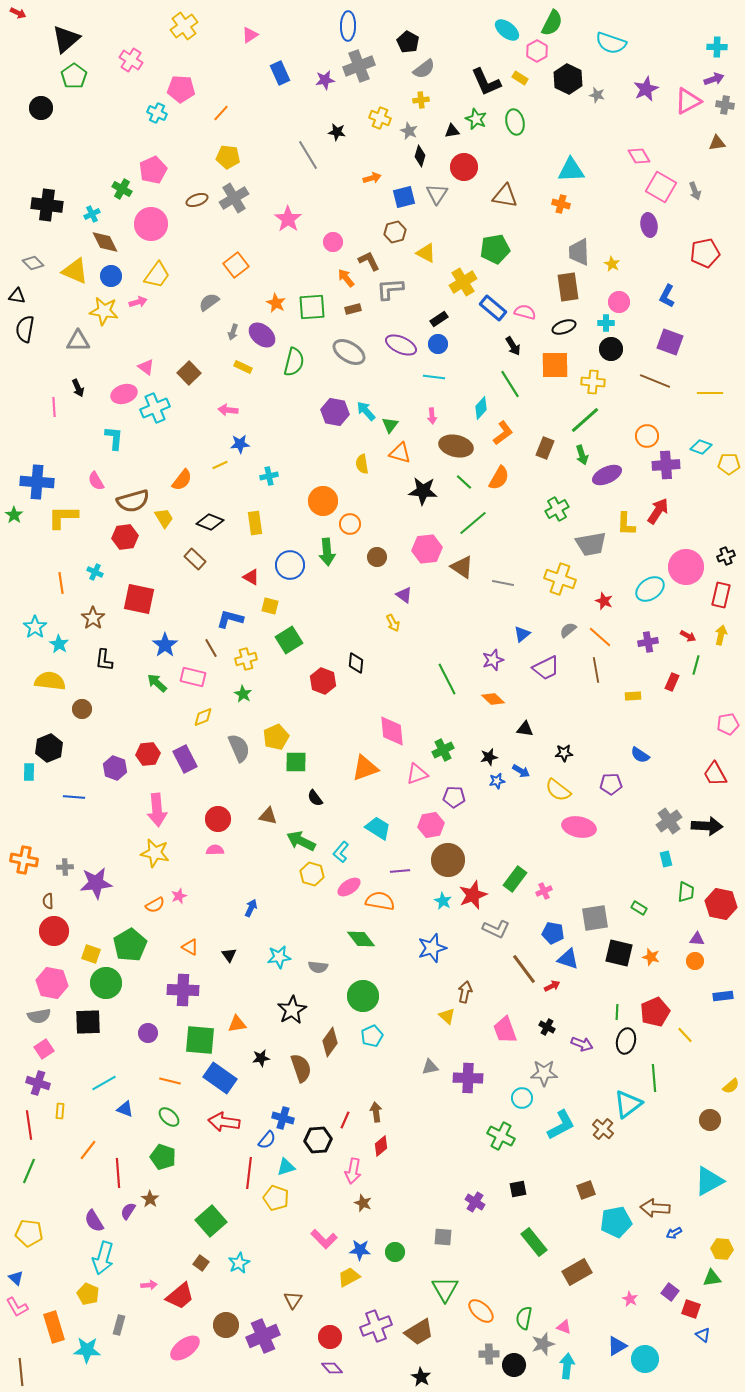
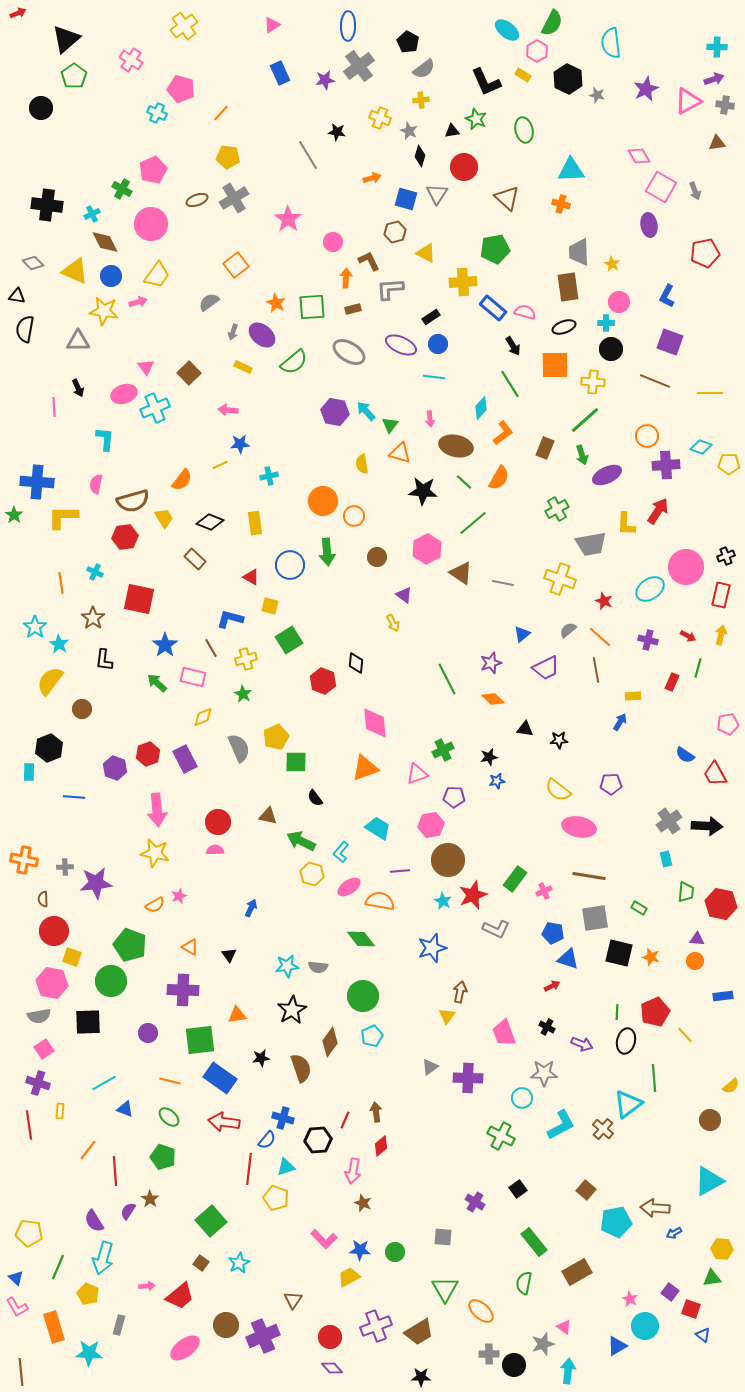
red arrow at (18, 13): rotated 49 degrees counterclockwise
pink triangle at (250, 35): moved 22 px right, 10 px up
cyan semicircle at (611, 43): rotated 64 degrees clockwise
gray cross at (359, 66): rotated 16 degrees counterclockwise
yellow rectangle at (520, 78): moved 3 px right, 3 px up
pink pentagon at (181, 89): rotated 12 degrees clockwise
green ellipse at (515, 122): moved 9 px right, 8 px down
brown triangle at (505, 196): moved 2 px right, 2 px down; rotated 32 degrees clockwise
blue square at (404, 197): moved 2 px right, 2 px down; rotated 30 degrees clockwise
orange arrow at (346, 278): rotated 42 degrees clockwise
yellow cross at (463, 282): rotated 28 degrees clockwise
black rectangle at (439, 319): moved 8 px left, 2 px up
green semicircle at (294, 362): rotated 36 degrees clockwise
pink triangle at (146, 367): rotated 18 degrees clockwise
pink arrow at (432, 416): moved 2 px left, 3 px down
cyan L-shape at (114, 438): moved 9 px left, 1 px down
pink semicircle at (96, 481): moved 3 px down; rotated 42 degrees clockwise
orange circle at (350, 524): moved 4 px right, 8 px up
pink hexagon at (427, 549): rotated 20 degrees counterclockwise
brown triangle at (462, 567): moved 1 px left, 6 px down
purple cross at (648, 642): moved 2 px up; rotated 24 degrees clockwise
purple star at (493, 660): moved 2 px left, 3 px down
green line at (696, 665): moved 2 px right, 3 px down
yellow semicircle at (50, 681): rotated 60 degrees counterclockwise
pink diamond at (392, 731): moved 17 px left, 8 px up
black star at (564, 753): moved 5 px left, 13 px up
red hexagon at (148, 754): rotated 15 degrees counterclockwise
blue semicircle at (640, 755): moved 45 px right
blue arrow at (521, 771): moved 99 px right, 49 px up; rotated 90 degrees counterclockwise
red circle at (218, 819): moved 3 px down
brown semicircle at (48, 901): moved 5 px left, 2 px up
green pentagon at (130, 945): rotated 20 degrees counterclockwise
yellow square at (91, 954): moved 19 px left, 3 px down
cyan star at (279, 957): moved 8 px right, 9 px down
brown line at (524, 969): moved 65 px right, 93 px up; rotated 44 degrees counterclockwise
green circle at (106, 983): moved 5 px right, 2 px up
brown arrow at (465, 992): moved 5 px left
yellow triangle at (447, 1016): rotated 24 degrees clockwise
orange triangle at (237, 1024): moved 9 px up
pink trapezoid at (505, 1030): moved 1 px left, 3 px down
green square at (200, 1040): rotated 12 degrees counterclockwise
gray triangle at (430, 1067): rotated 24 degrees counterclockwise
green line at (29, 1171): moved 29 px right, 96 px down
red line at (118, 1173): moved 3 px left, 2 px up
red line at (249, 1173): moved 4 px up
black square at (518, 1189): rotated 24 degrees counterclockwise
brown square at (586, 1190): rotated 30 degrees counterclockwise
pink arrow at (149, 1285): moved 2 px left, 1 px down
green semicircle at (524, 1318): moved 35 px up
pink triangle at (564, 1327): rotated 14 degrees clockwise
cyan star at (87, 1350): moved 2 px right, 3 px down
cyan circle at (645, 1359): moved 33 px up
cyan arrow at (567, 1366): moved 1 px right, 5 px down
black star at (421, 1377): rotated 30 degrees counterclockwise
